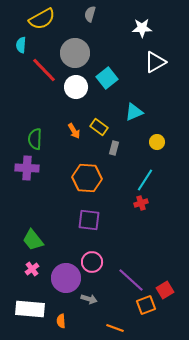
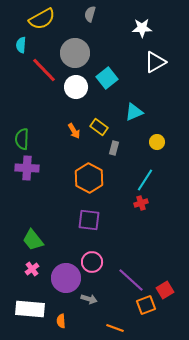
green semicircle: moved 13 px left
orange hexagon: moved 2 px right; rotated 24 degrees clockwise
